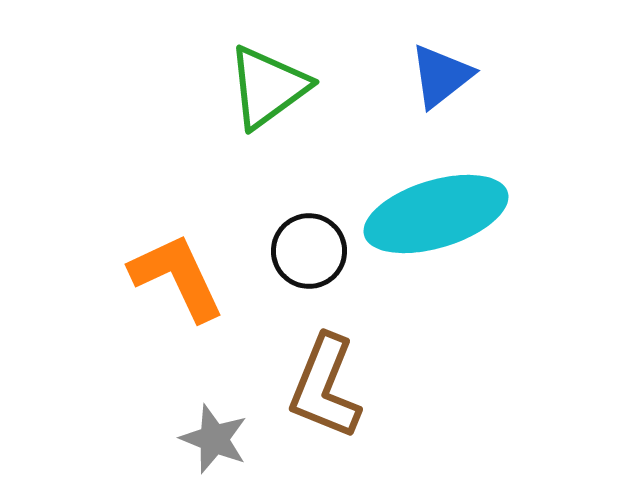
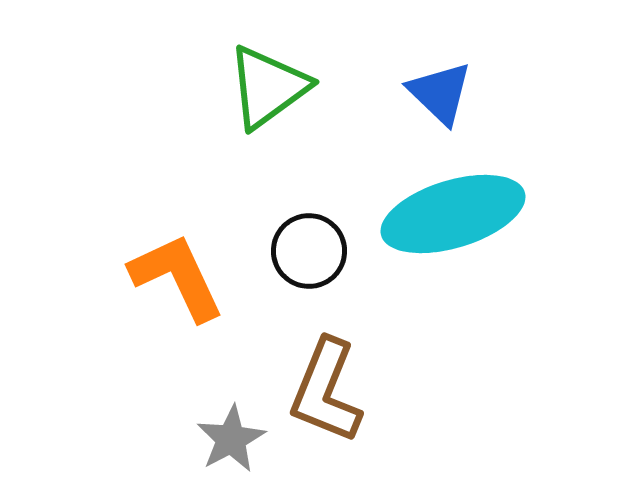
blue triangle: moved 1 px left, 17 px down; rotated 38 degrees counterclockwise
cyan ellipse: moved 17 px right
brown L-shape: moved 1 px right, 4 px down
gray star: moved 17 px right; rotated 22 degrees clockwise
